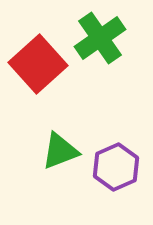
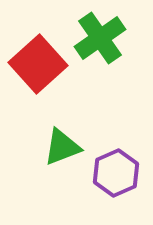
green triangle: moved 2 px right, 4 px up
purple hexagon: moved 6 px down
